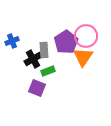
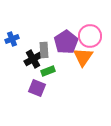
pink circle: moved 4 px right
blue cross: moved 2 px up
